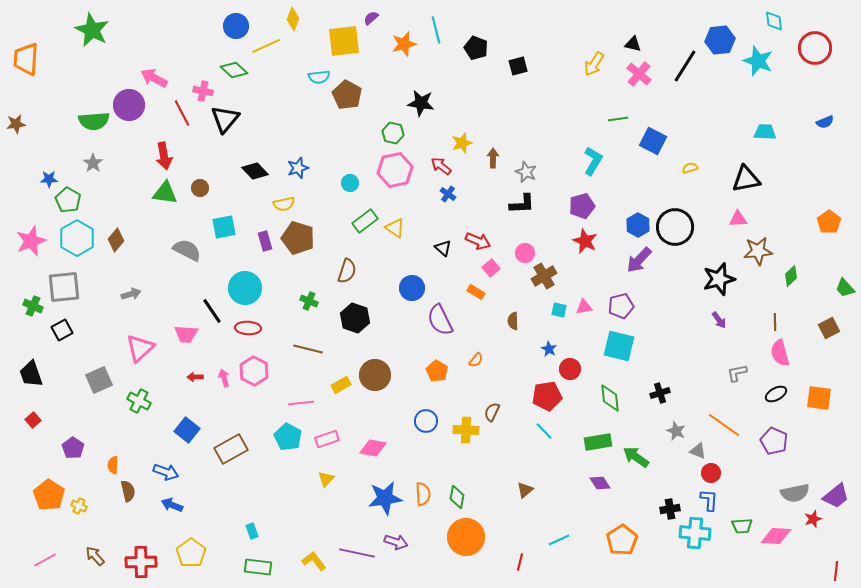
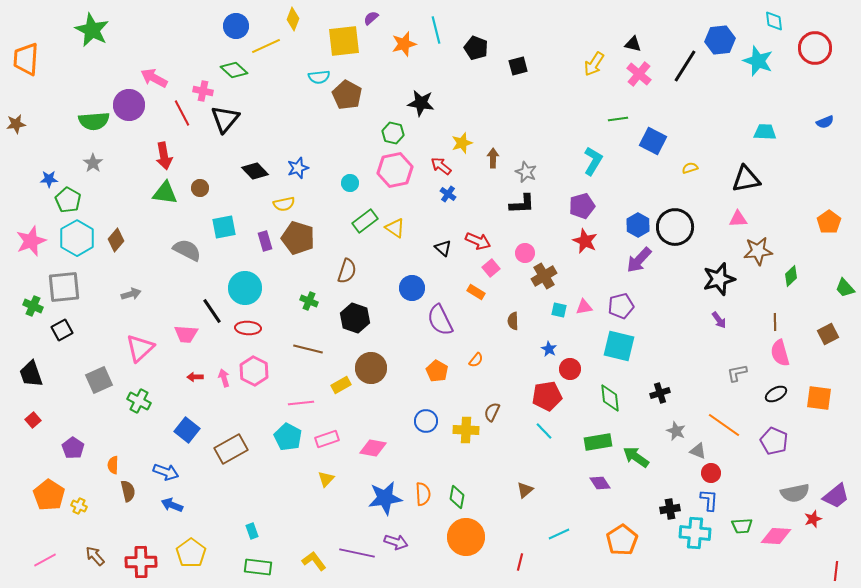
brown square at (829, 328): moved 1 px left, 6 px down
brown circle at (375, 375): moved 4 px left, 7 px up
cyan line at (559, 540): moved 6 px up
